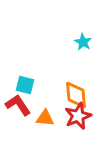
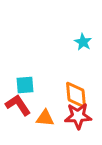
cyan square: rotated 18 degrees counterclockwise
red star: rotated 20 degrees clockwise
